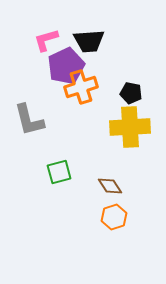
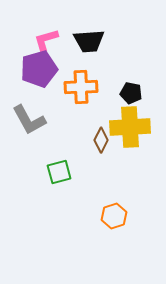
purple pentagon: moved 27 px left, 3 px down; rotated 9 degrees clockwise
orange cross: rotated 16 degrees clockwise
gray L-shape: rotated 15 degrees counterclockwise
brown diamond: moved 9 px left, 46 px up; rotated 60 degrees clockwise
orange hexagon: moved 1 px up
